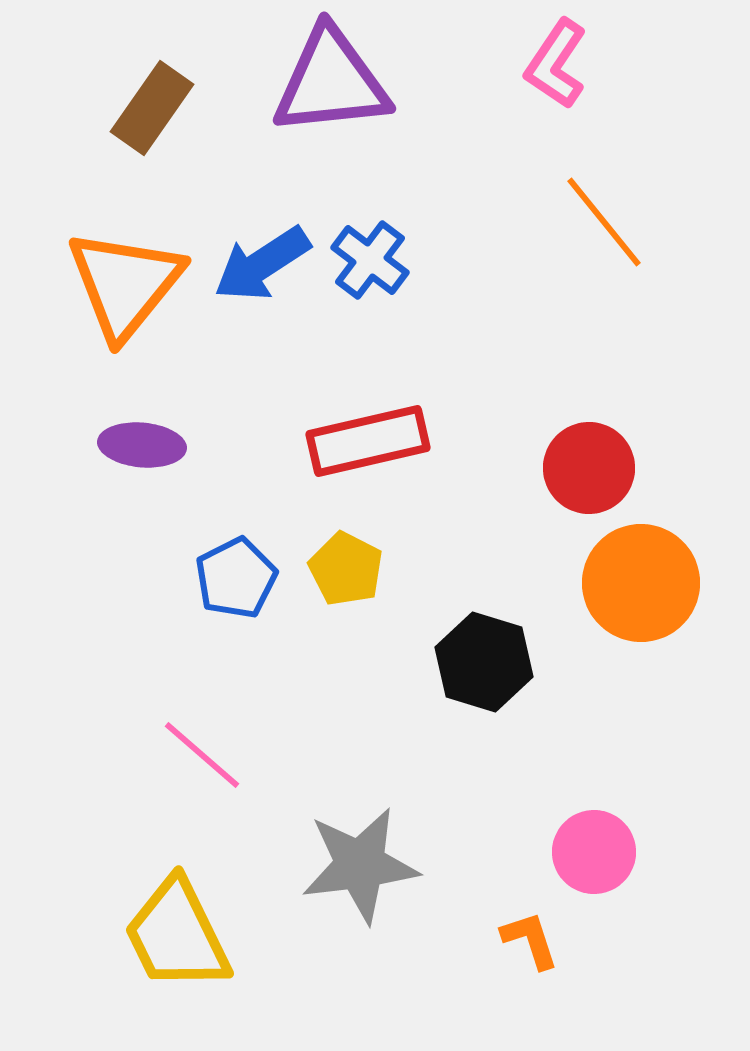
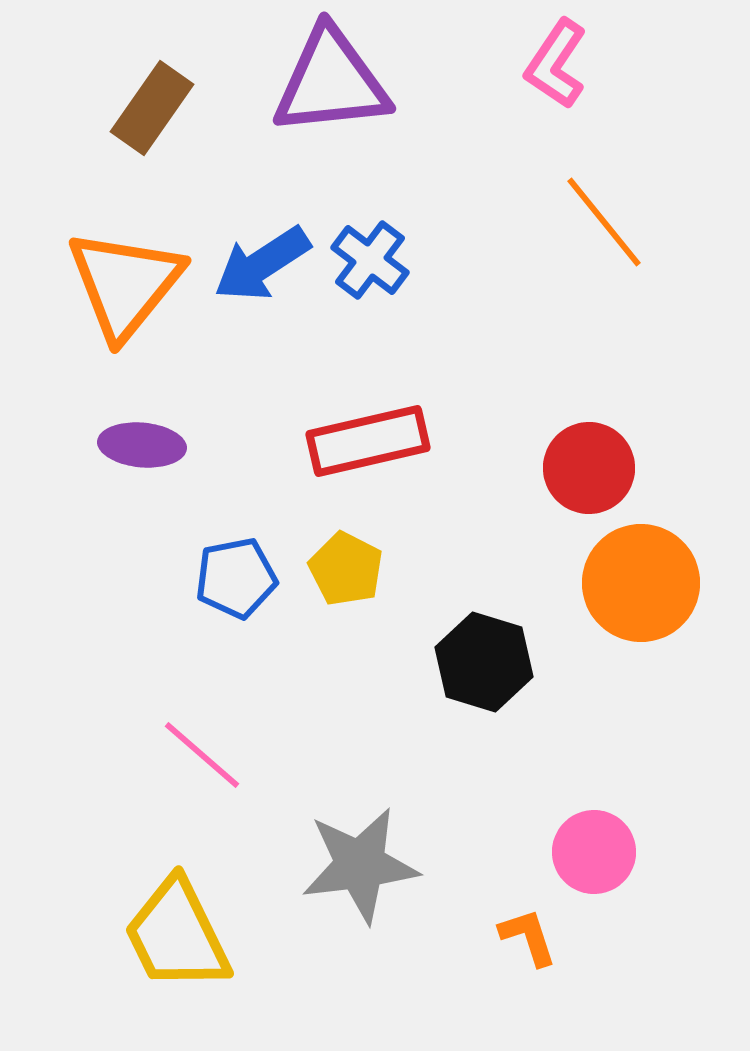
blue pentagon: rotated 16 degrees clockwise
orange L-shape: moved 2 px left, 3 px up
